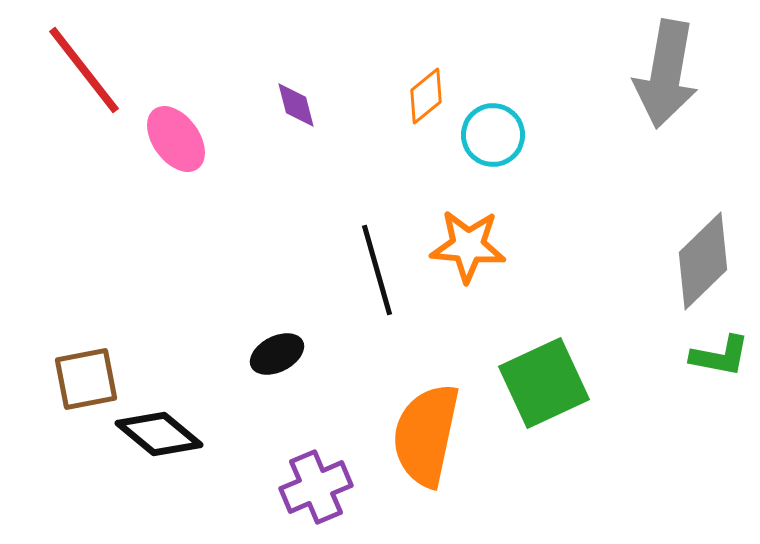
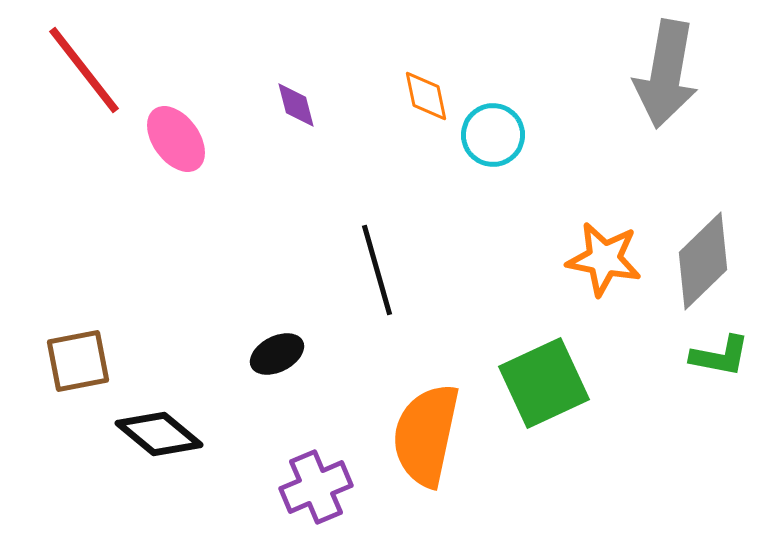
orange diamond: rotated 62 degrees counterclockwise
orange star: moved 136 px right, 13 px down; rotated 6 degrees clockwise
brown square: moved 8 px left, 18 px up
